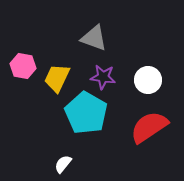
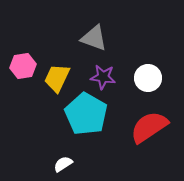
pink hexagon: rotated 20 degrees counterclockwise
white circle: moved 2 px up
cyan pentagon: moved 1 px down
white semicircle: rotated 18 degrees clockwise
